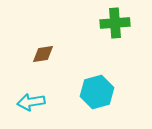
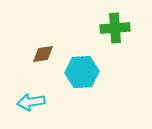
green cross: moved 5 px down
cyan hexagon: moved 15 px left, 20 px up; rotated 12 degrees clockwise
